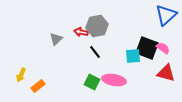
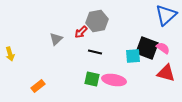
gray hexagon: moved 5 px up
red arrow: rotated 56 degrees counterclockwise
black line: rotated 40 degrees counterclockwise
yellow arrow: moved 11 px left, 21 px up; rotated 40 degrees counterclockwise
green square: moved 3 px up; rotated 14 degrees counterclockwise
